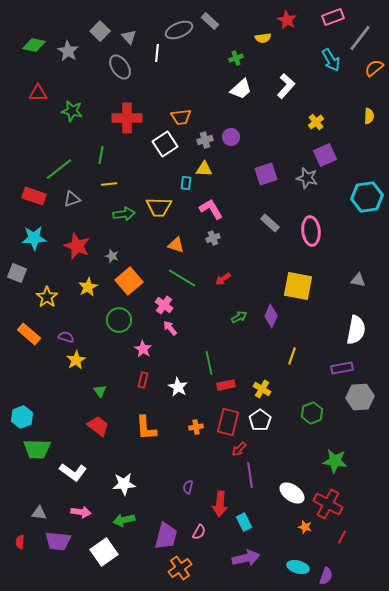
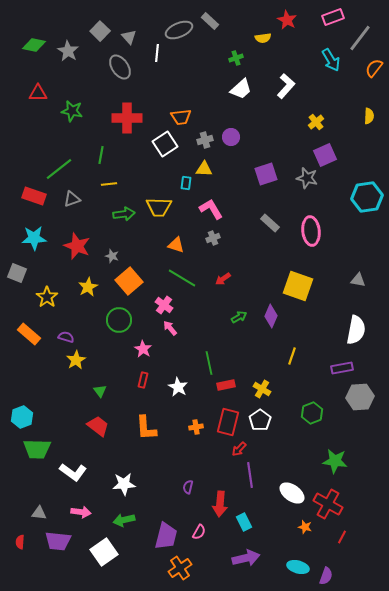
orange semicircle at (374, 68): rotated 12 degrees counterclockwise
yellow square at (298, 286): rotated 8 degrees clockwise
